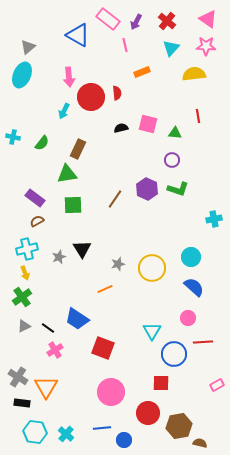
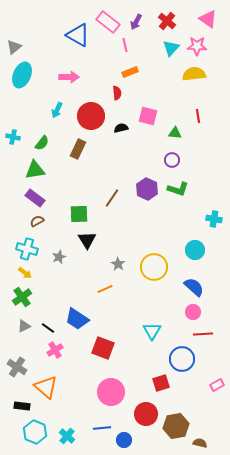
pink rectangle at (108, 19): moved 3 px down
pink star at (206, 46): moved 9 px left
gray triangle at (28, 47): moved 14 px left
orange rectangle at (142, 72): moved 12 px left
pink arrow at (69, 77): rotated 84 degrees counterclockwise
red circle at (91, 97): moved 19 px down
cyan arrow at (64, 111): moved 7 px left, 1 px up
pink square at (148, 124): moved 8 px up
green triangle at (67, 174): moved 32 px left, 4 px up
brown line at (115, 199): moved 3 px left, 1 px up
green square at (73, 205): moved 6 px right, 9 px down
cyan cross at (214, 219): rotated 21 degrees clockwise
cyan cross at (27, 249): rotated 30 degrees clockwise
black triangle at (82, 249): moved 5 px right, 9 px up
cyan circle at (191, 257): moved 4 px right, 7 px up
gray star at (118, 264): rotated 24 degrees counterclockwise
yellow circle at (152, 268): moved 2 px right, 1 px up
yellow arrow at (25, 273): rotated 32 degrees counterclockwise
pink circle at (188, 318): moved 5 px right, 6 px up
red line at (203, 342): moved 8 px up
blue circle at (174, 354): moved 8 px right, 5 px down
gray cross at (18, 377): moved 1 px left, 10 px up
red square at (161, 383): rotated 18 degrees counterclockwise
orange triangle at (46, 387): rotated 20 degrees counterclockwise
black rectangle at (22, 403): moved 3 px down
red circle at (148, 413): moved 2 px left, 1 px down
brown hexagon at (179, 426): moved 3 px left
cyan hexagon at (35, 432): rotated 15 degrees clockwise
cyan cross at (66, 434): moved 1 px right, 2 px down
